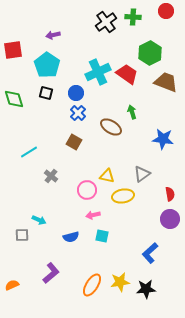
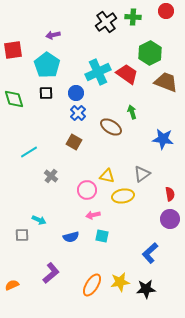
black square: rotated 16 degrees counterclockwise
